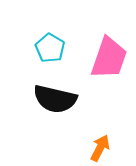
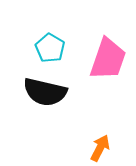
pink trapezoid: moved 1 px left, 1 px down
black semicircle: moved 10 px left, 7 px up
